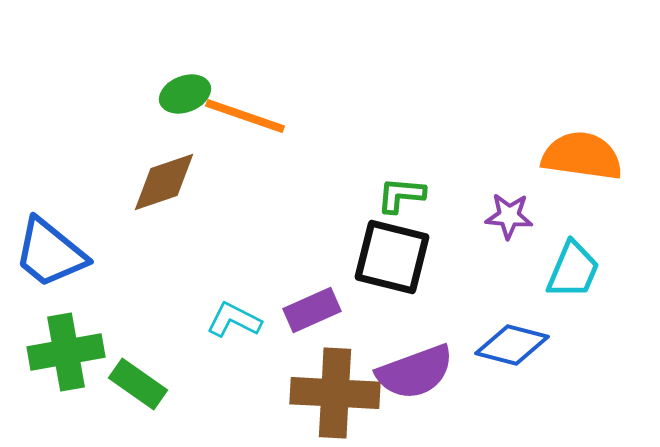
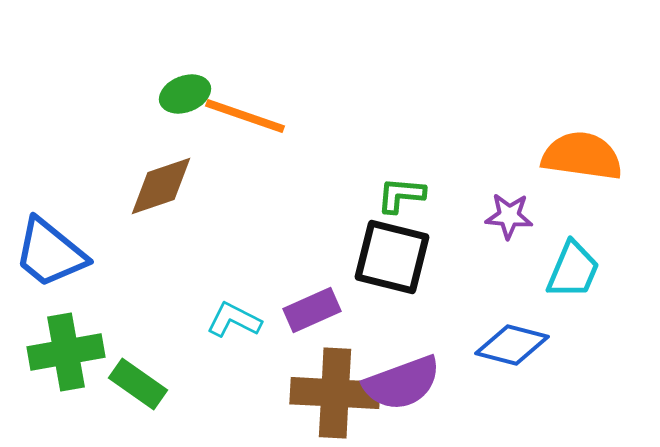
brown diamond: moved 3 px left, 4 px down
purple semicircle: moved 13 px left, 11 px down
